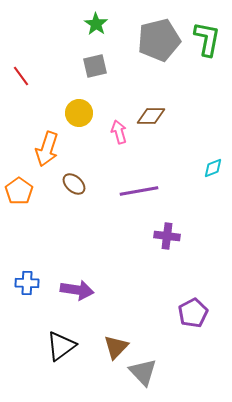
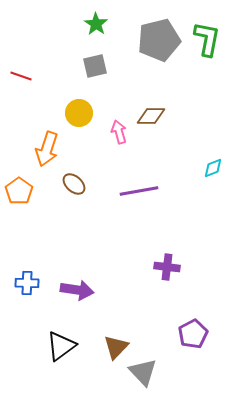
red line: rotated 35 degrees counterclockwise
purple cross: moved 31 px down
purple pentagon: moved 21 px down
